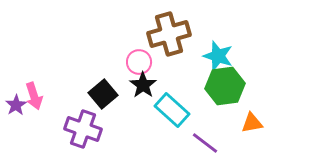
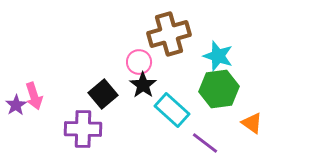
green hexagon: moved 6 px left, 3 px down
orange triangle: rotated 45 degrees clockwise
purple cross: rotated 18 degrees counterclockwise
